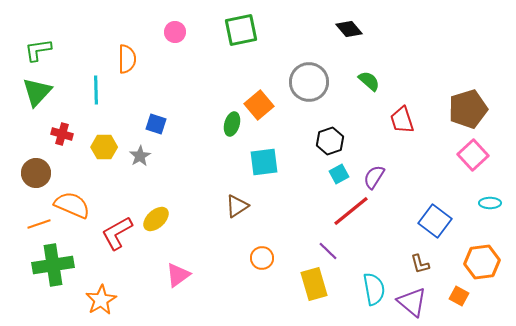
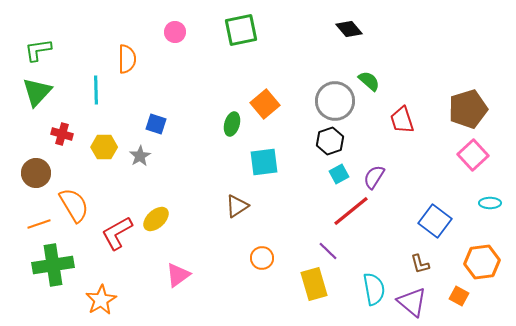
gray circle at (309, 82): moved 26 px right, 19 px down
orange square at (259, 105): moved 6 px right, 1 px up
orange semicircle at (72, 205): moved 2 px right; rotated 36 degrees clockwise
